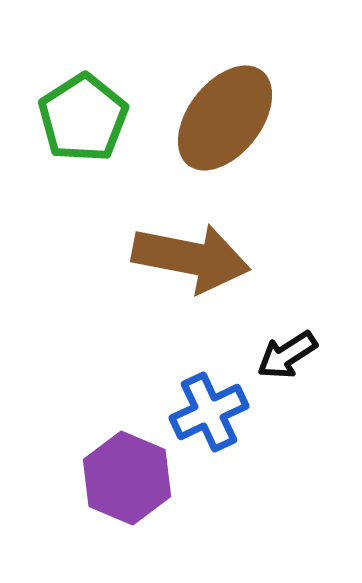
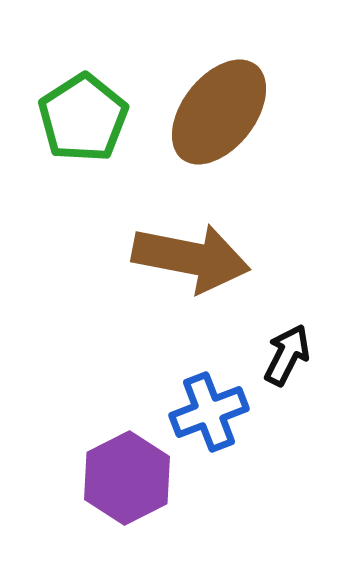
brown ellipse: moved 6 px left, 6 px up
black arrow: rotated 150 degrees clockwise
blue cross: rotated 4 degrees clockwise
purple hexagon: rotated 10 degrees clockwise
